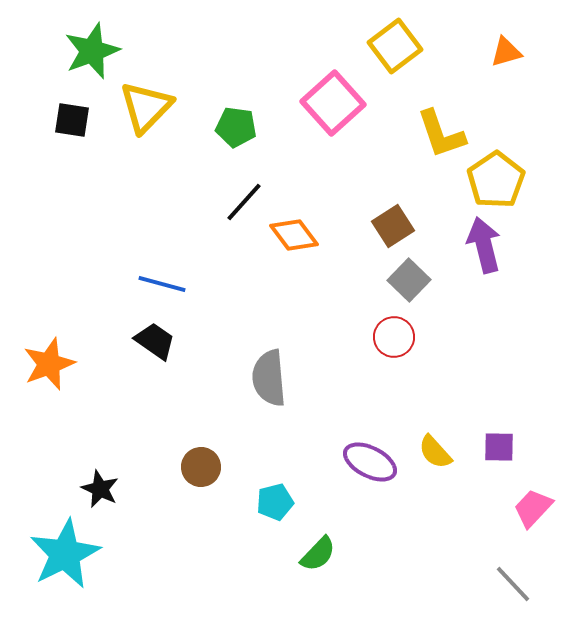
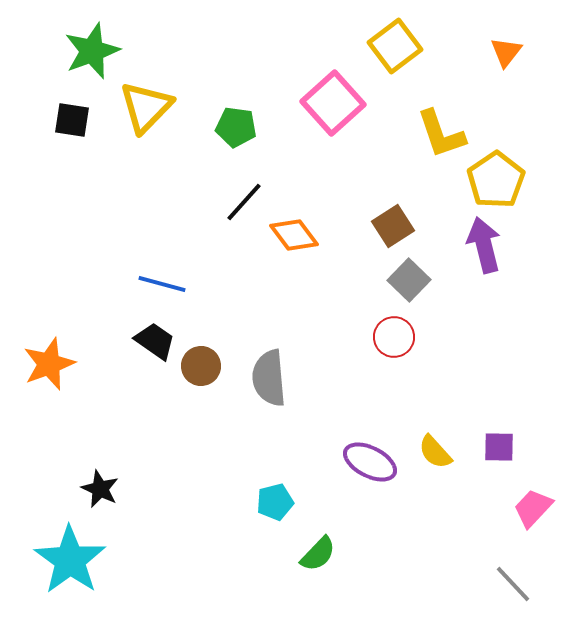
orange triangle: rotated 36 degrees counterclockwise
brown circle: moved 101 px up
cyan star: moved 5 px right, 6 px down; rotated 10 degrees counterclockwise
